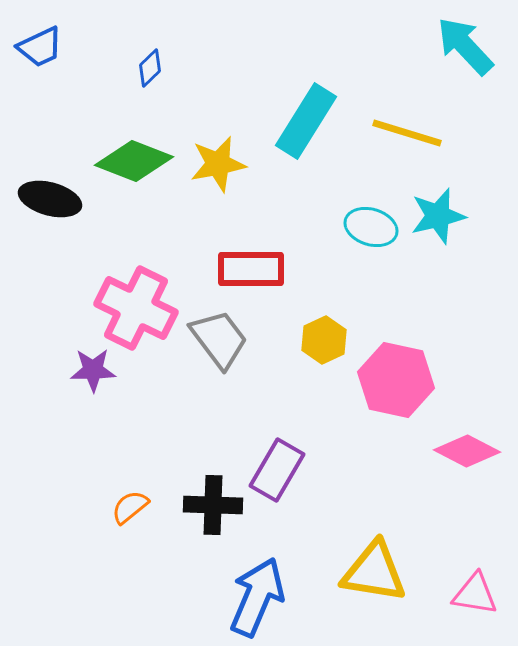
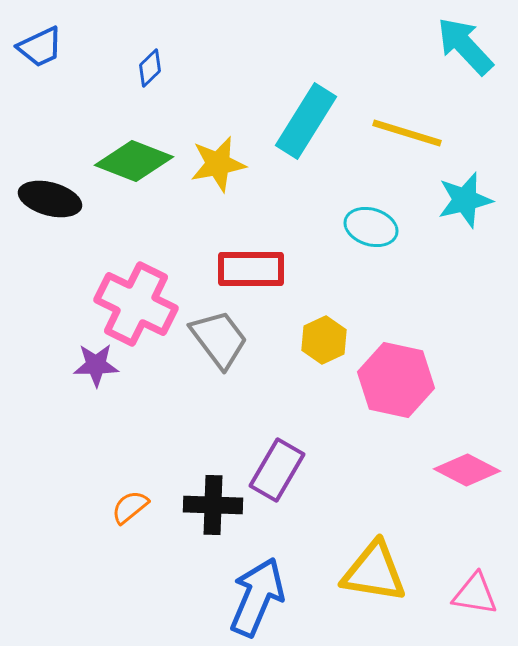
cyan star: moved 27 px right, 16 px up
pink cross: moved 4 px up
purple star: moved 3 px right, 5 px up
pink diamond: moved 19 px down
